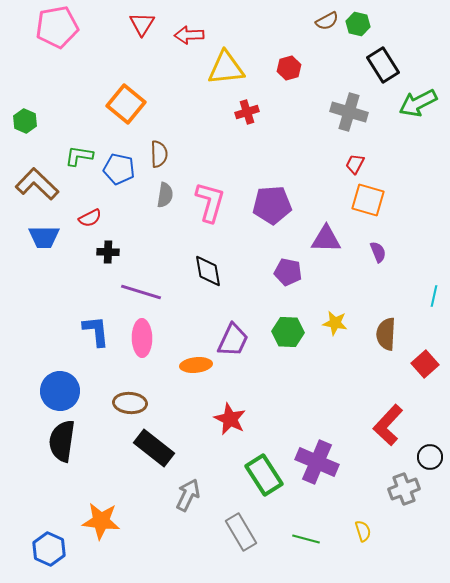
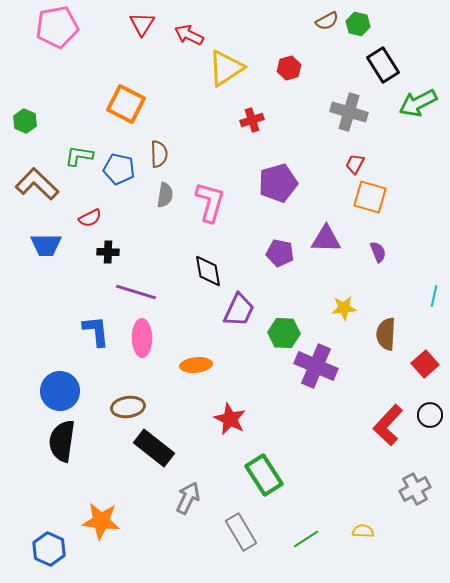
red arrow at (189, 35): rotated 28 degrees clockwise
yellow triangle at (226, 68): rotated 27 degrees counterclockwise
orange square at (126, 104): rotated 12 degrees counterclockwise
red cross at (247, 112): moved 5 px right, 8 px down
orange square at (368, 200): moved 2 px right, 3 px up
purple pentagon at (272, 205): moved 6 px right, 22 px up; rotated 12 degrees counterclockwise
blue trapezoid at (44, 237): moved 2 px right, 8 px down
purple pentagon at (288, 272): moved 8 px left, 19 px up
purple line at (141, 292): moved 5 px left
yellow star at (335, 323): moved 9 px right, 15 px up; rotated 15 degrees counterclockwise
green hexagon at (288, 332): moved 4 px left, 1 px down
purple trapezoid at (233, 340): moved 6 px right, 30 px up
brown ellipse at (130, 403): moved 2 px left, 4 px down; rotated 12 degrees counterclockwise
black circle at (430, 457): moved 42 px up
purple cross at (317, 462): moved 1 px left, 96 px up
gray cross at (404, 489): moved 11 px right; rotated 8 degrees counterclockwise
gray arrow at (188, 495): moved 3 px down
yellow semicircle at (363, 531): rotated 70 degrees counterclockwise
green line at (306, 539): rotated 48 degrees counterclockwise
